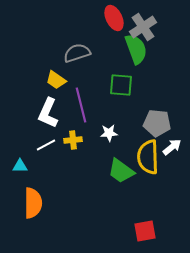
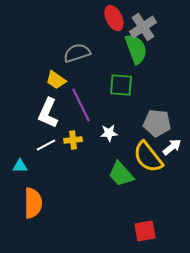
purple line: rotated 12 degrees counterclockwise
yellow semicircle: rotated 36 degrees counterclockwise
green trapezoid: moved 3 px down; rotated 12 degrees clockwise
